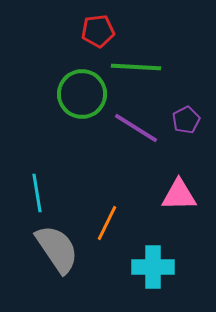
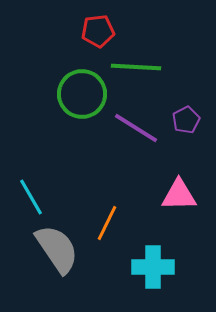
cyan line: moved 6 px left, 4 px down; rotated 21 degrees counterclockwise
